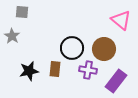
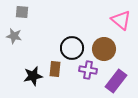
gray star: moved 2 px right; rotated 21 degrees counterclockwise
black star: moved 4 px right, 5 px down
